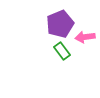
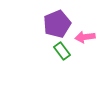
purple pentagon: moved 3 px left
